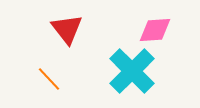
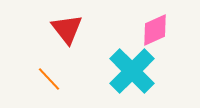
pink diamond: rotated 20 degrees counterclockwise
